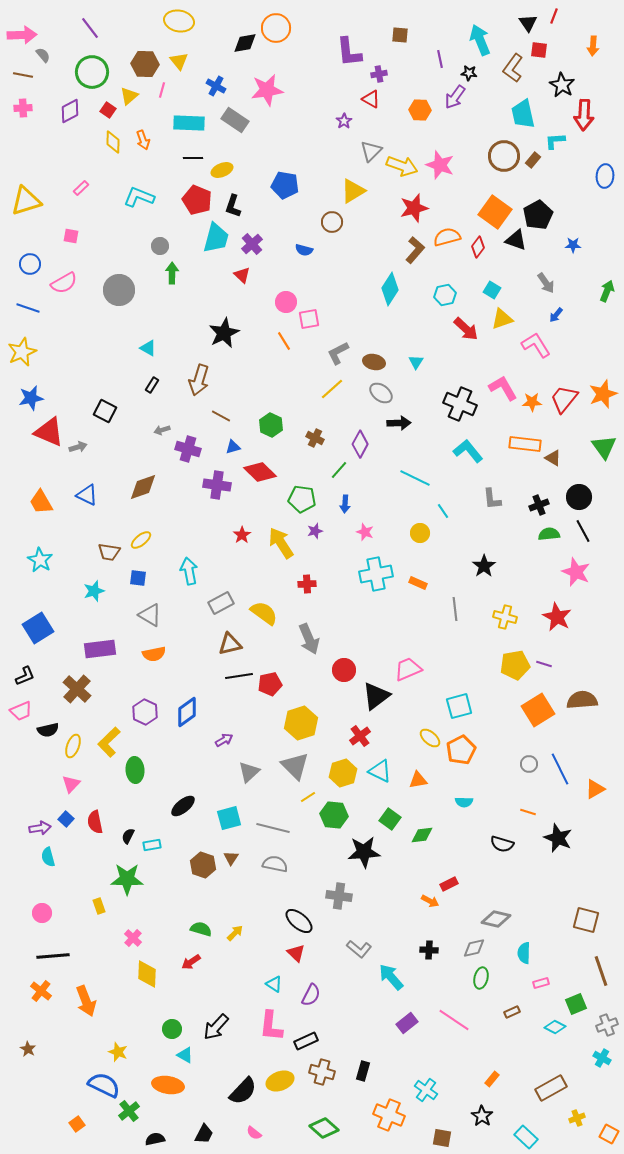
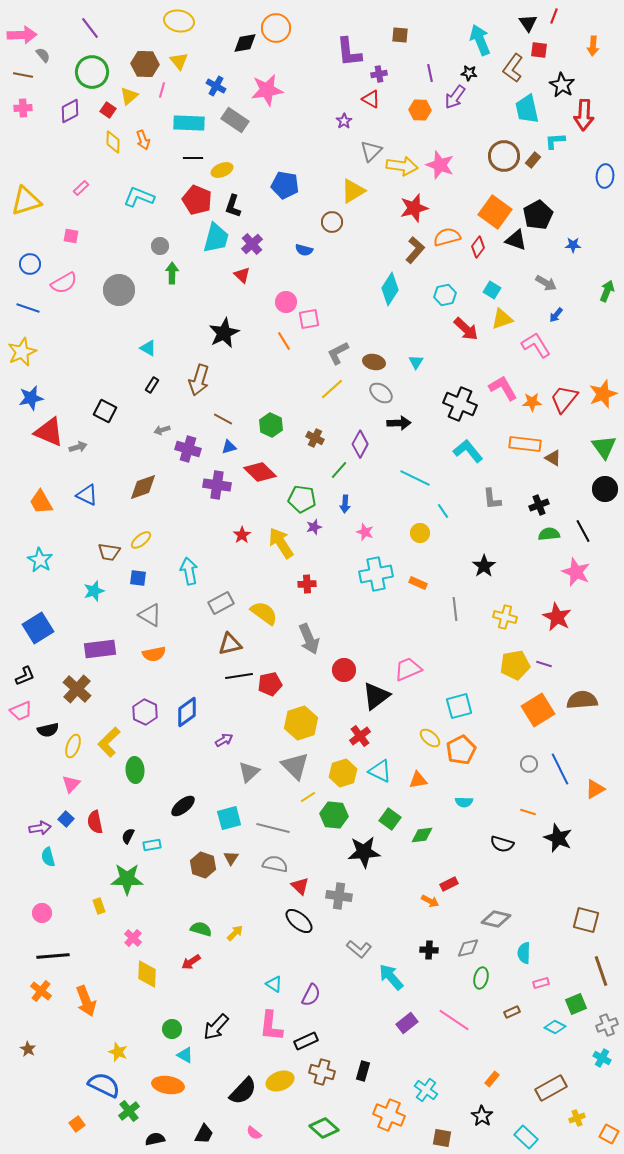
purple line at (440, 59): moved 10 px left, 14 px down
cyan trapezoid at (523, 114): moved 4 px right, 5 px up
yellow arrow at (402, 166): rotated 12 degrees counterclockwise
gray arrow at (546, 283): rotated 25 degrees counterclockwise
brown line at (221, 416): moved 2 px right, 3 px down
blue triangle at (233, 447): moved 4 px left
black circle at (579, 497): moved 26 px right, 8 px up
purple star at (315, 531): moved 1 px left, 4 px up
gray diamond at (474, 948): moved 6 px left
red triangle at (296, 953): moved 4 px right, 67 px up
